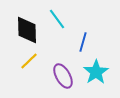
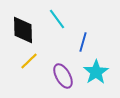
black diamond: moved 4 px left
